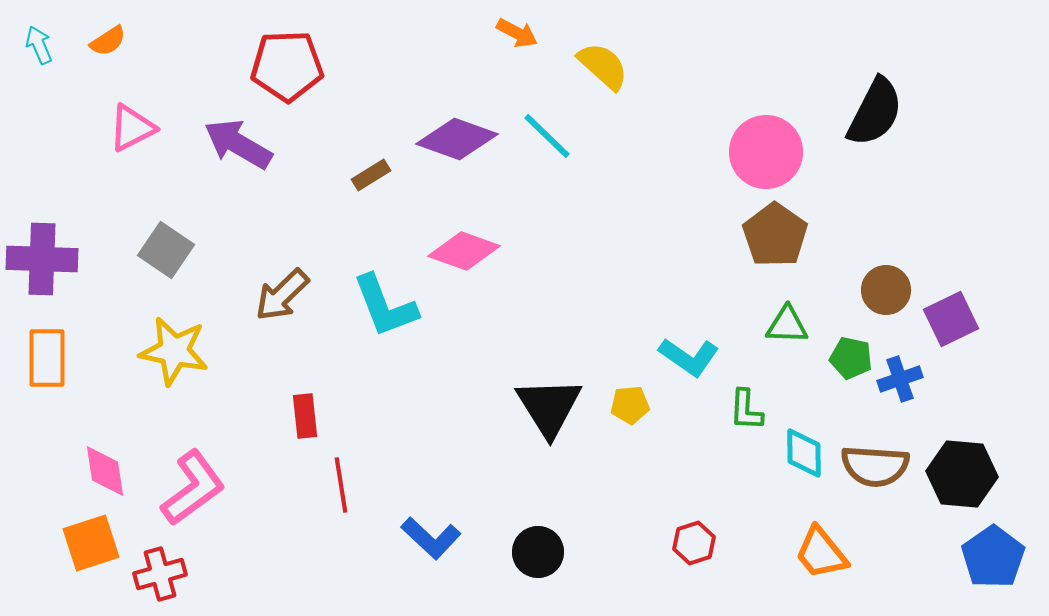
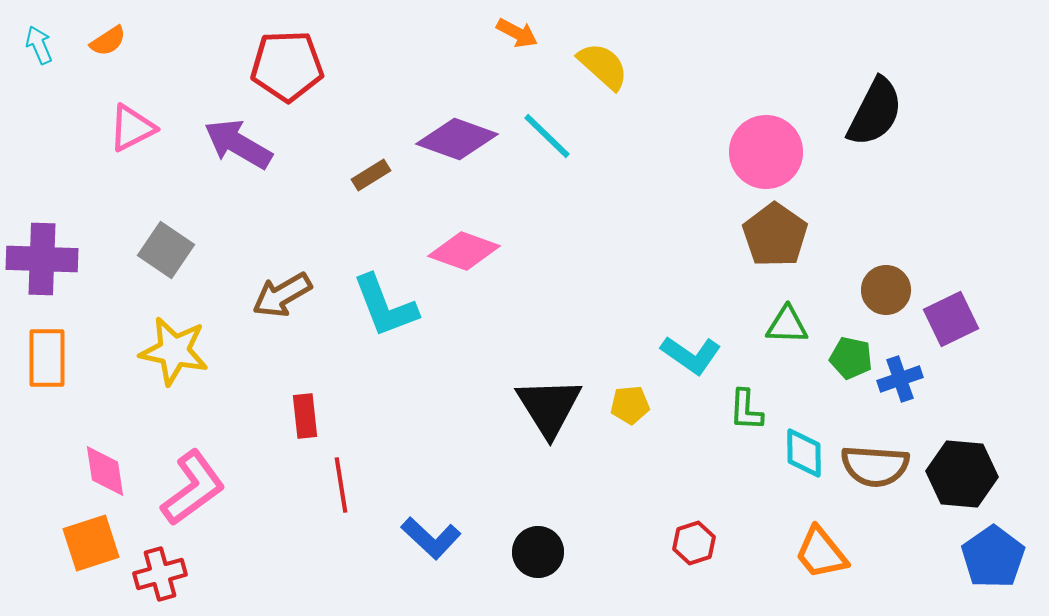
brown arrow at (282, 295): rotated 14 degrees clockwise
cyan L-shape at (689, 357): moved 2 px right, 2 px up
